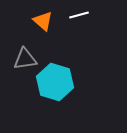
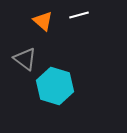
gray triangle: rotated 45 degrees clockwise
cyan hexagon: moved 4 px down
